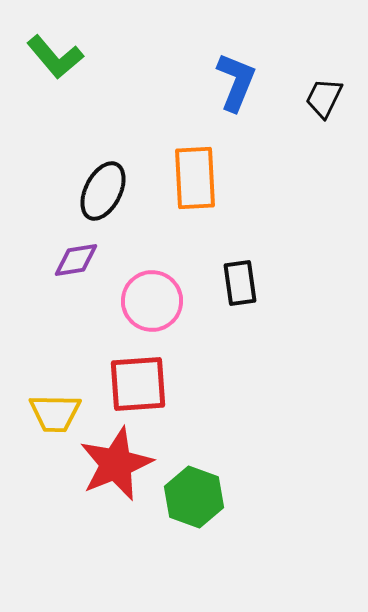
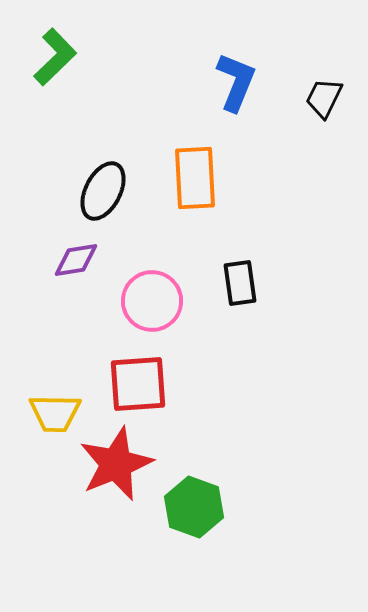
green L-shape: rotated 94 degrees counterclockwise
green hexagon: moved 10 px down
